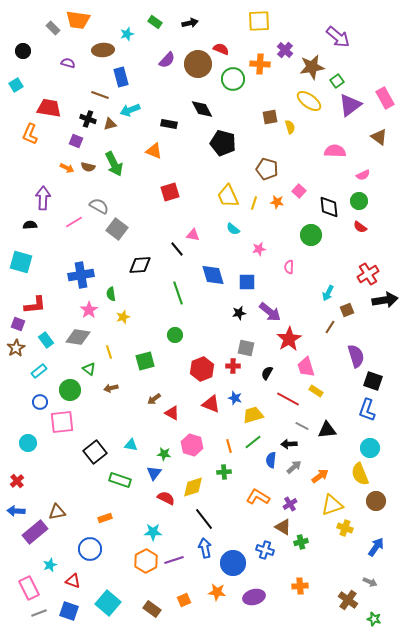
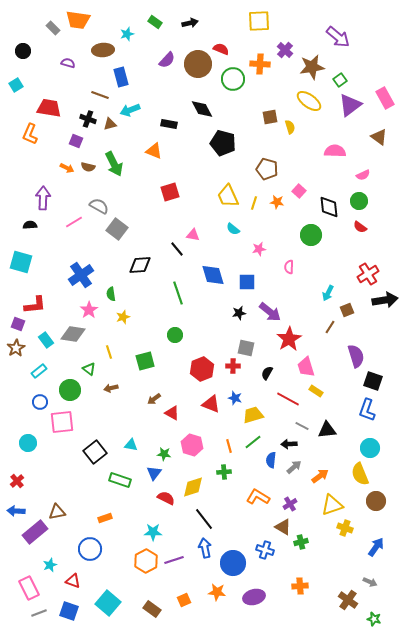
green square at (337, 81): moved 3 px right, 1 px up
blue cross at (81, 275): rotated 25 degrees counterclockwise
gray diamond at (78, 337): moved 5 px left, 3 px up
